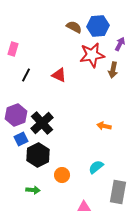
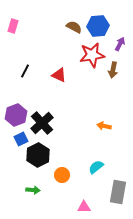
pink rectangle: moved 23 px up
black line: moved 1 px left, 4 px up
